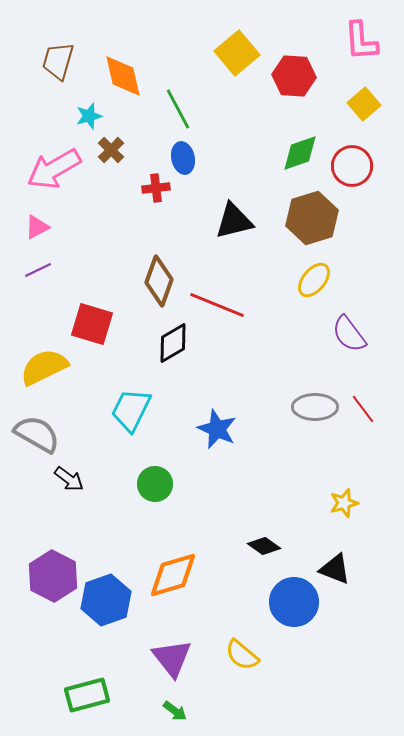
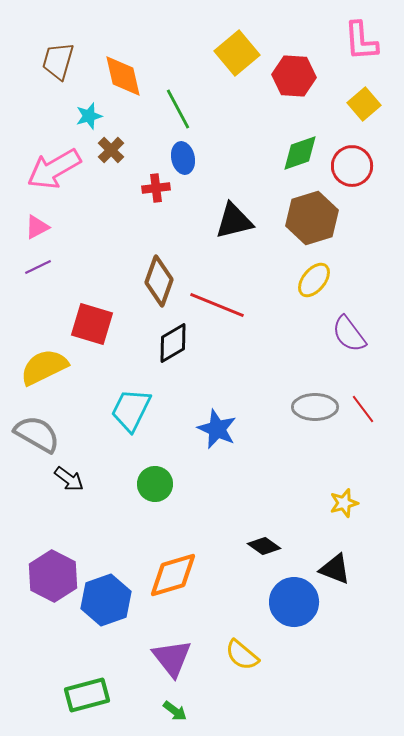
purple line at (38, 270): moved 3 px up
